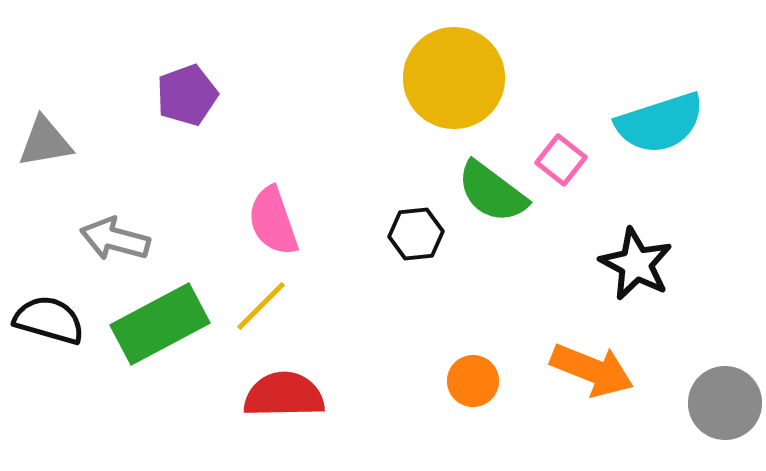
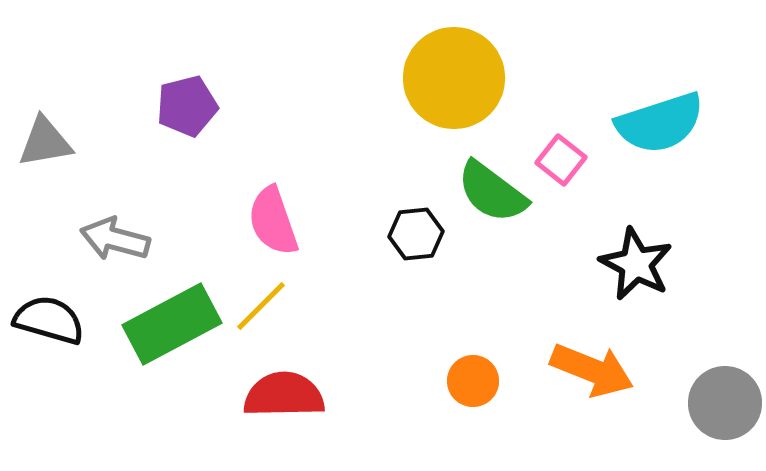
purple pentagon: moved 11 px down; rotated 6 degrees clockwise
green rectangle: moved 12 px right
